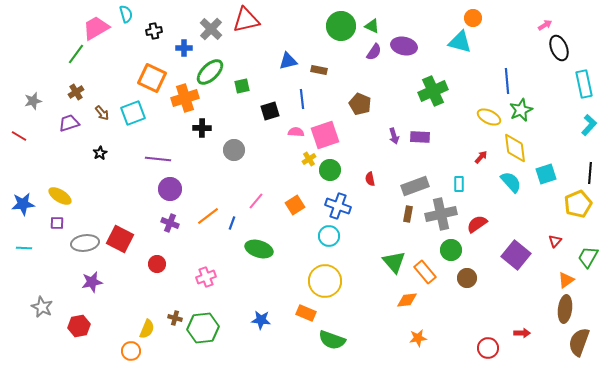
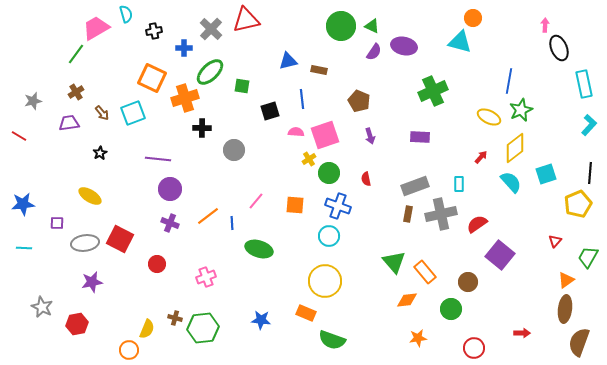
pink arrow at (545, 25): rotated 56 degrees counterclockwise
blue line at (507, 81): moved 2 px right; rotated 15 degrees clockwise
green square at (242, 86): rotated 21 degrees clockwise
brown pentagon at (360, 104): moved 1 px left, 3 px up
purple trapezoid at (69, 123): rotated 10 degrees clockwise
purple arrow at (394, 136): moved 24 px left
yellow diamond at (515, 148): rotated 60 degrees clockwise
green circle at (330, 170): moved 1 px left, 3 px down
red semicircle at (370, 179): moved 4 px left
yellow ellipse at (60, 196): moved 30 px right
orange square at (295, 205): rotated 36 degrees clockwise
blue line at (232, 223): rotated 24 degrees counterclockwise
green circle at (451, 250): moved 59 px down
purple square at (516, 255): moved 16 px left
brown circle at (467, 278): moved 1 px right, 4 px down
red hexagon at (79, 326): moved 2 px left, 2 px up
red circle at (488, 348): moved 14 px left
orange circle at (131, 351): moved 2 px left, 1 px up
